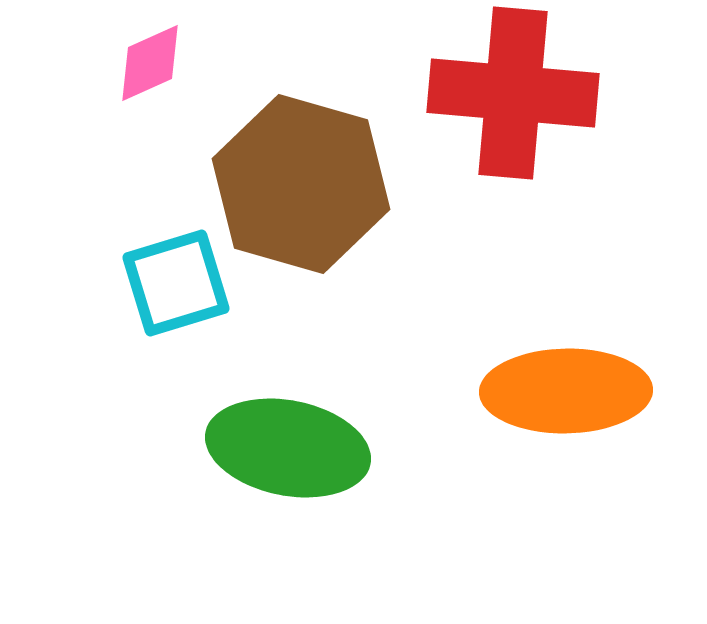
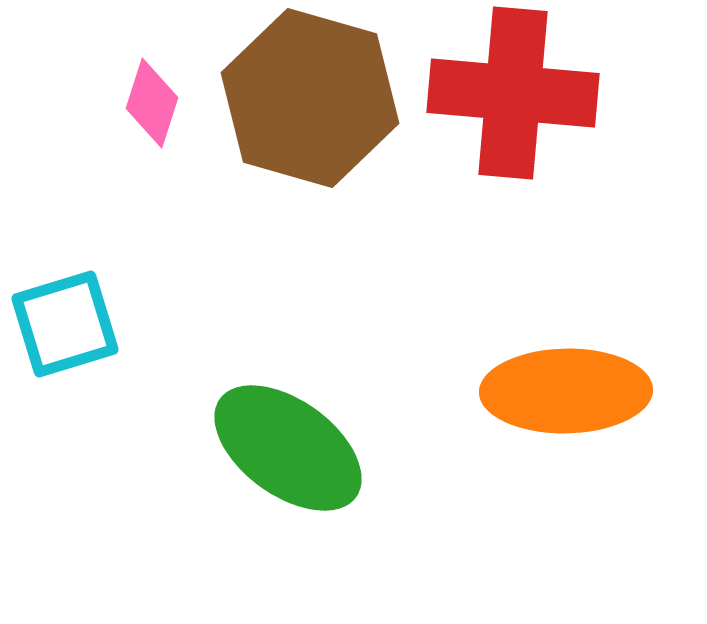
pink diamond: moved 2 px right, 40 px down; rotated 48 degrees counterclockwise
brown hexagon: moved 9 px right, 86 px up
cyan square: moved 111 px left, 41 px down
green ellipse: rotated 25 degrees clockwise
